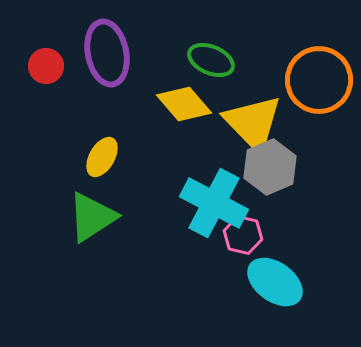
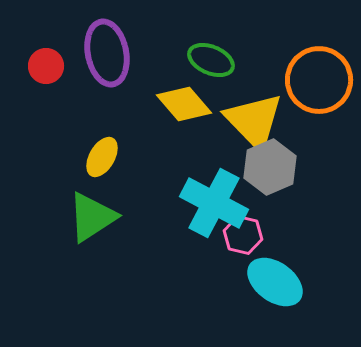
yellow triangle: moved 1 px right, 2 px up
